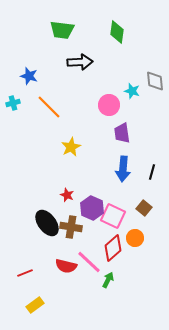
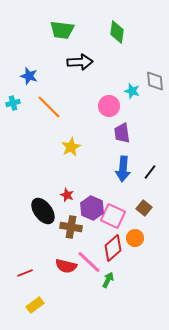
pink circle: moved 1 px down
black line: moved 2 px left; rotated 21 degrees clockwise
black ellipse: moved 4 px left, 12 px up
